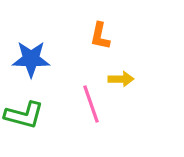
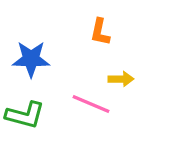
orange L-shape: moved 4 px up
pink line: rotated 48 degrees counterclockwise
green L-shape: moved 1 px right
